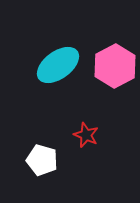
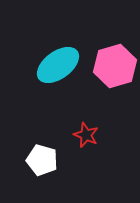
pink hexagon: rotated 12 degrees clockwise
